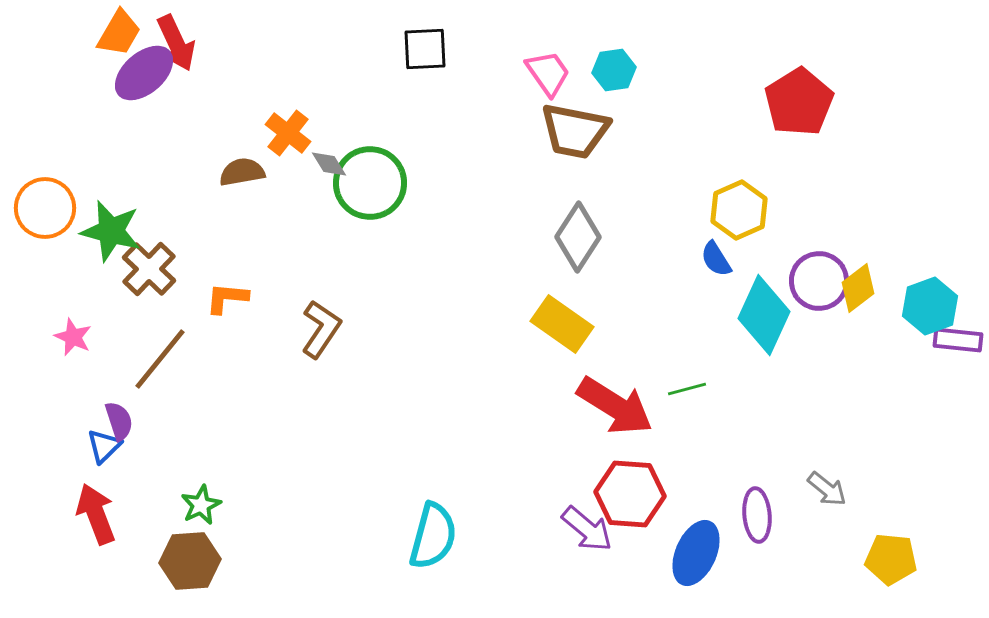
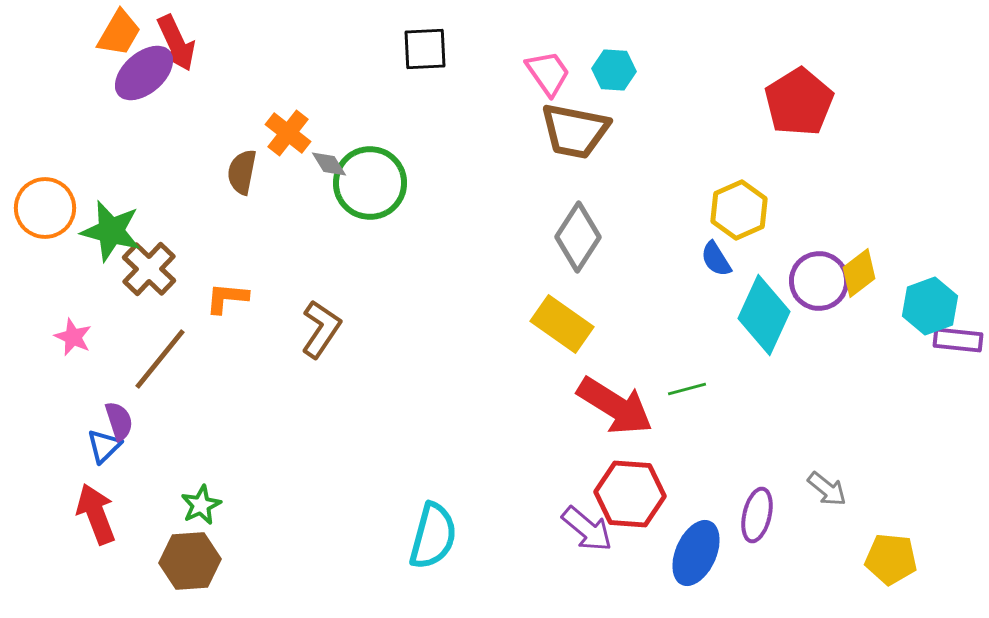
cyan hexagon at (614, 70): rotated 12 degrees clockwise
brown semicircle at (242, 172): rotated 69 degrees counterclockwise
yellow diamond at (858, 288): moved 1 px right, 15 px up
purple ellipse at (757, 515): rotated 18 degrees clockwise
